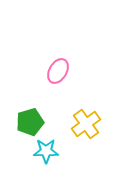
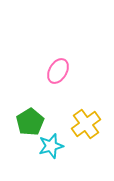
green pentagon: rotated 16 degrees counterclockwise
cyan star: moved 5 px right, 5 px up; rotated 15 degrees counterclockwise
